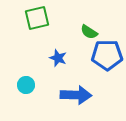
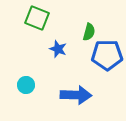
green square: rotated 35 degrees clockwise
green semicircle: rotated 108 degrees counterclockwise
blue star: moved 9 px up
